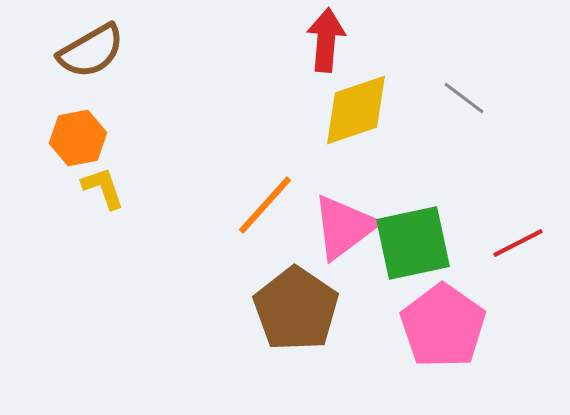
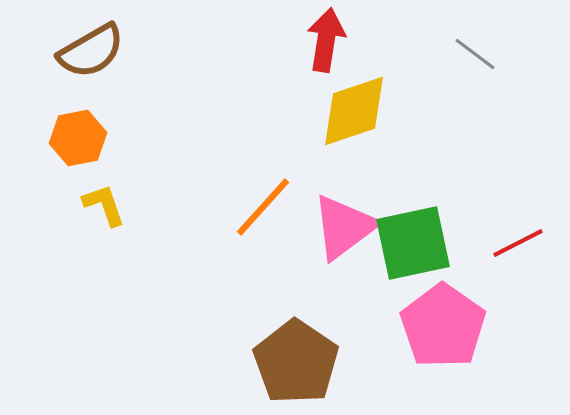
red arrow: rotated 4 degrees clockwise
gray line: moved 11 px right, 44 px up
yellow diamond: moved 2 px left, 1 px down
yellow L-shape: moved 1 px right, 17 px down
orange line: moved 2 px left, 2 px down
brown pentagon: moved 53 px down
